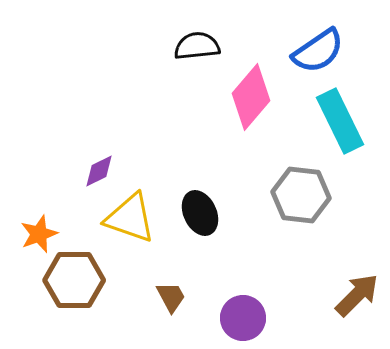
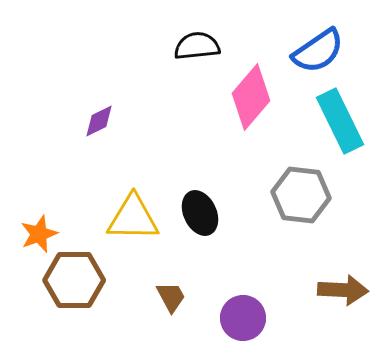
purple diamond: moved 50 px up
yellow triangle: moved 3 px right; rotated 18 degrees counterclockwise
brown arrow: moved 14 px left, 5 px up; rotated 48 degrees clockwise
